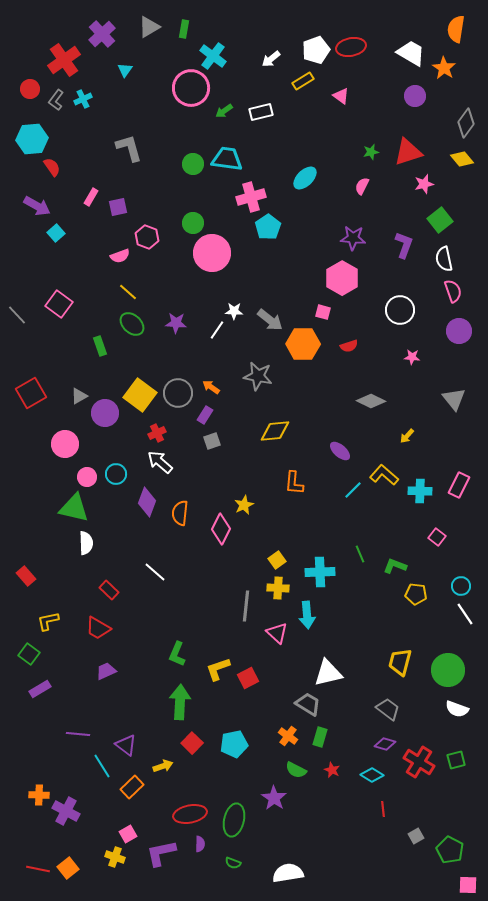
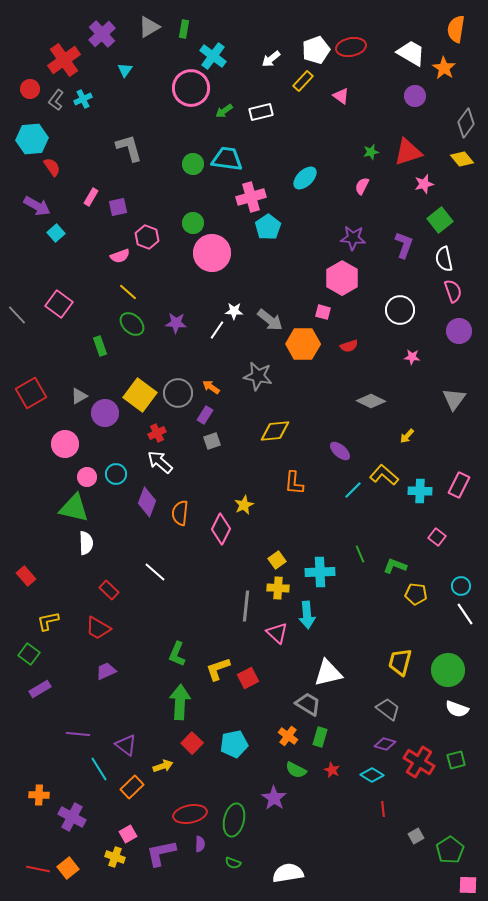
yellow rectangle at (303, 81): rotated 15 degrees counterclockwise
gray triangle at (454, 399): rotated 15 degrees clockwise
cyan line at (102, 766): moved 3 px left, 3 px down
purple cross at (66, 811): moved 6 px right, 6 px down
green pentagon at (450, 850): rotated 12 degrees clockwise
